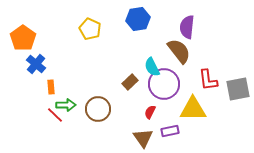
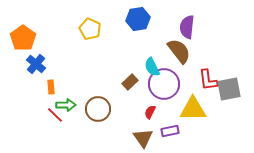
gray square: moved 9 px left
